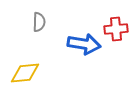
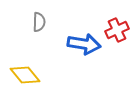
red cross: moved 1 px right, 1 px down; rotated 20 degrees counterclockwise
yellow diamond: moved 2 px down; rotated 56 degrees clockwise
